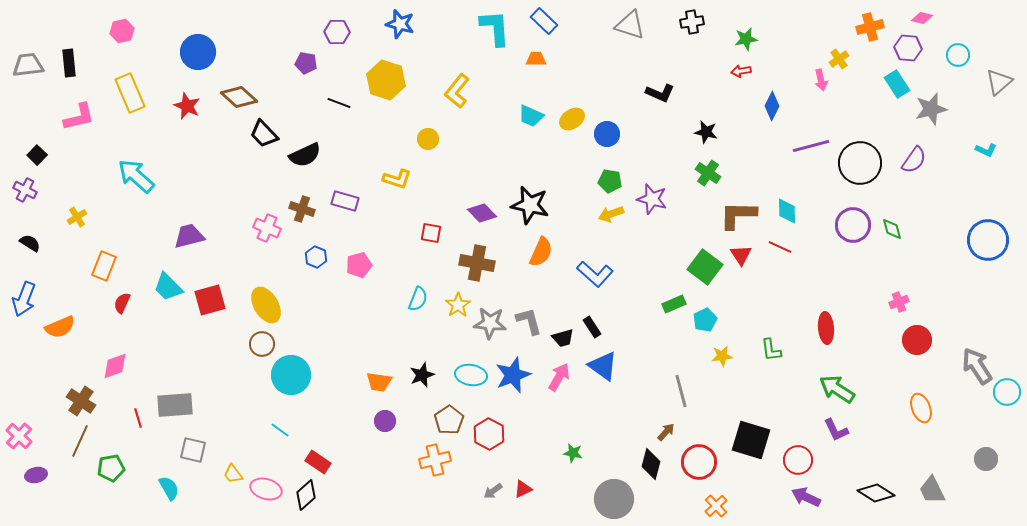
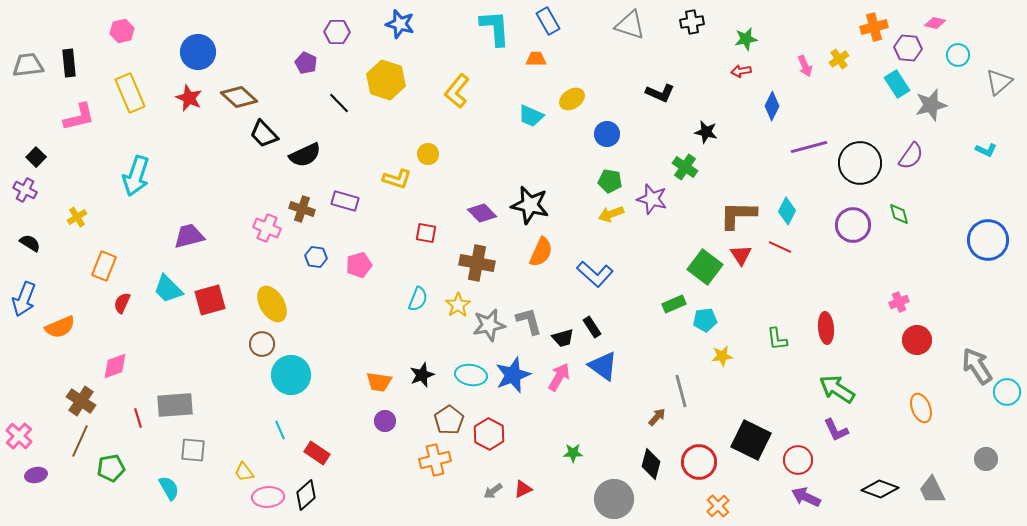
pink diamond at (922, 18): moved 13 px right, 5 px down
blue rectangle at (544, 21): moved 4 px right; rotated 16 degrees clockwise
orange cross at (870, 27): moved 4 px right
purple pentagon at (306, 63): rotated 15 degrees clockwise
pink arrow at (821, 80): moved 16 px left, 14 px up; rotated 10 degrees counterclockwise
black line at (339, 103): rotated 25 degrees clockwise
red star at (187, 106): moved 2 px right, 8 px up
gray star at (931, 109): moved 4 px up
yellow ellipse at (572, 119): moved 20 px up
yellow circle at (428, 139): moved 15 px down
purple line at (811, 146): moved 2 px left, 1 px down
black square at (37, 155): moved 1 px left, 2 px down
purple semicircle at (914, 160): moved 3 px left, 4 px up
green cross at (708, 173): moved 23 px left, 6 px up
cyan arrow at (136, 176): rotated 114 degrees counterclockwise
cyan diamond at (787, 211): rotated 28 degrees clockwise
green diamond at (892, 229): moved 7 px right, 15 px up
red square at (431, 233): moved 5 px left
blue hexagon at (316, 257): rotated 15 degrees counterclockwise
cyan trapezoid at (168, 287): moved 2 px down
yellow ellipse at (266, 305): moved 6 px right, 1 px up
cyan pentagon at (705, 320): rotated 20 degrees clockwise
gray star at (490, 323): moved 1 px left, 2 px down; rotated 16 degrees counterclockwise
green L-shape at (771, 350): moved 6 px right, 11 px up
cyan line at (280, 430): rotated 30 degrees clockwise
brown arrow at (666, 432): moved 9 px left, 15 px up
black square at (751, 440): rotated 9 degrees clockwise
gray square at (193, 450): rotated 8 degrees counterclockwise
green star at (573, 453): rotated 12 degrees counterclockwise
red rectangle at (318, 462): moved 1 px left, 9 px up
yellow trapezoid at (233, 474): moved 11 px right, 2 px up
pink ellipse at (266, 489): moved 2 px right, 8 px down; rotated 20 degrees counterclockwise
black diamond at (876, 493): moved 4 px right, 4 px up; rotated 12 degrees counterclockwise
orange cross at (716, 506): moved 2 px right
